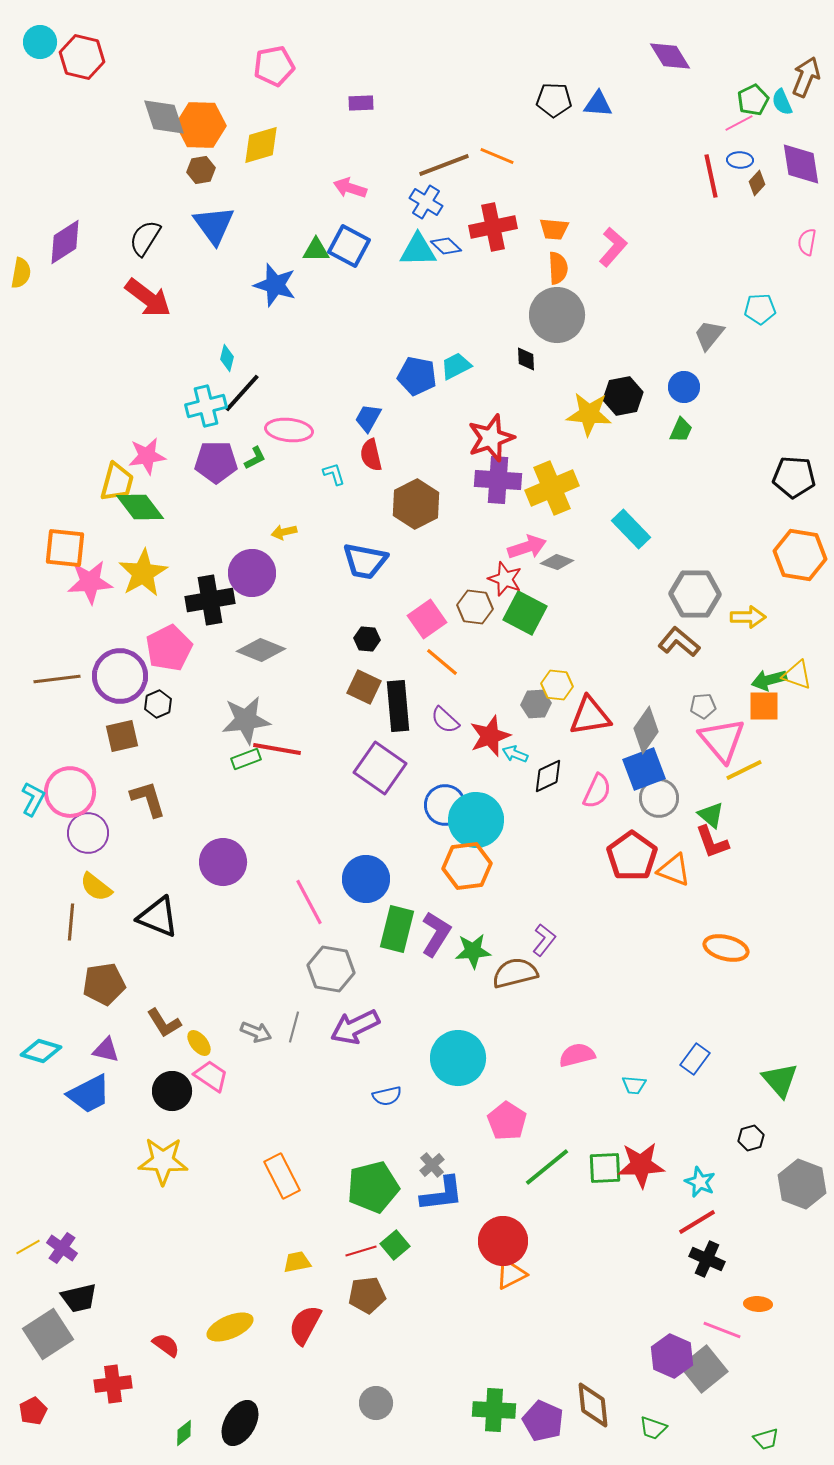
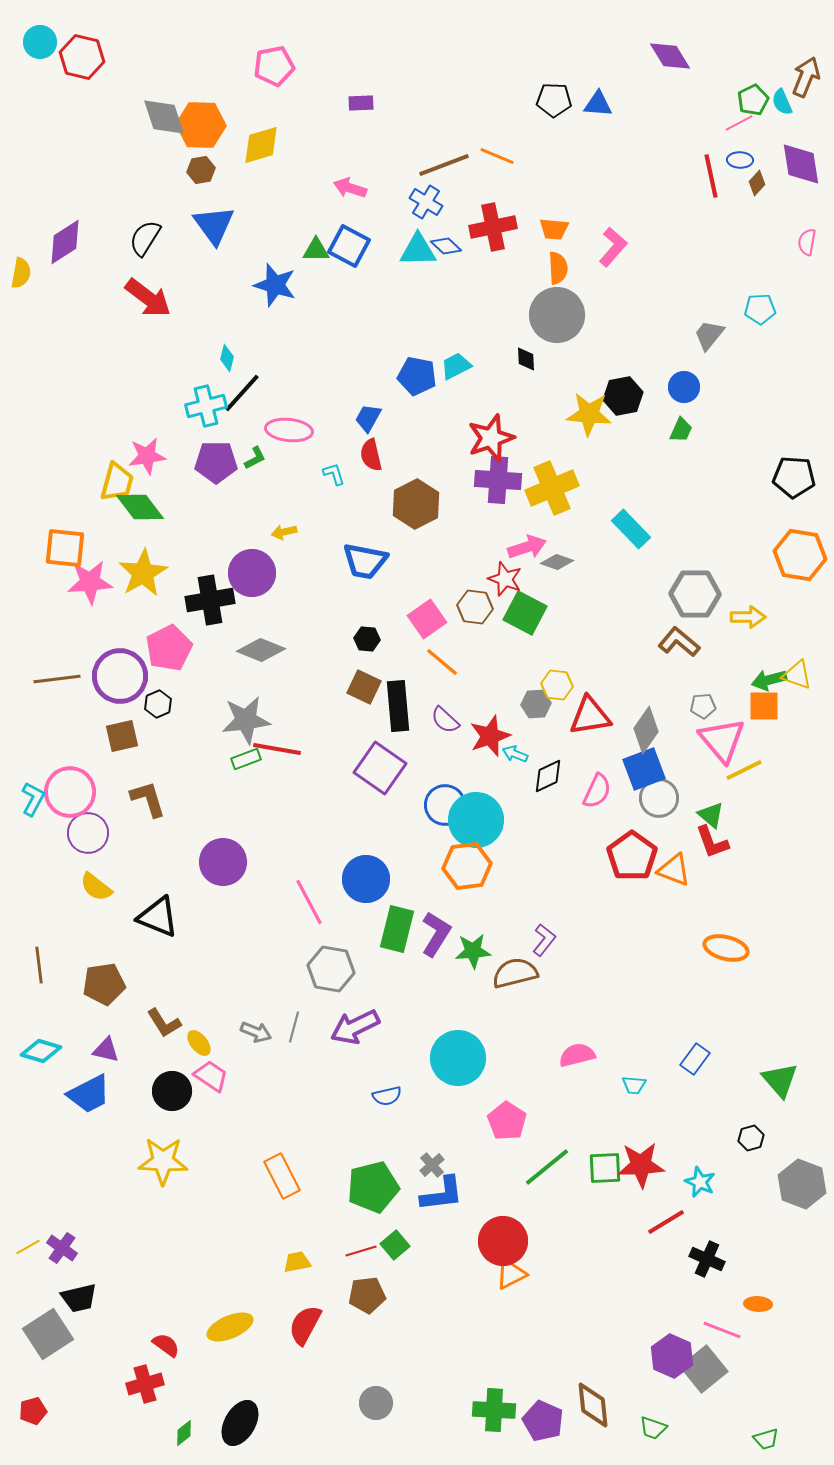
brown line at (71, 922): moved 32 px left, 43 px down; rotated 12 degrees counterclockwise
red line at (697, 1222): moved 31 px left
red cross at (113, 1384): moved 32 px right; rotated 9 degrees counterclockwise
red pentagon at (33, 1411): rotated 12 degrees clockwise
